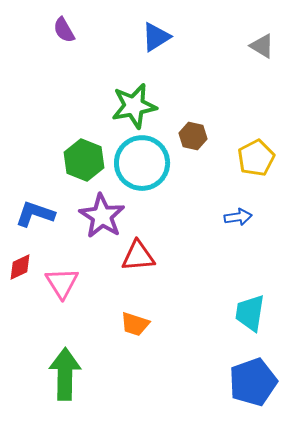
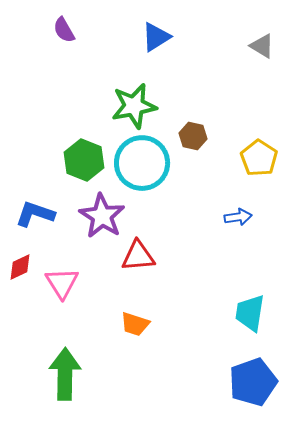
yellow pentagon: moved 3 px right; rotated 12 degrees counterclockwise
